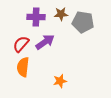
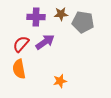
orange semicircle: moved 4 px left, 2 px down; rotated 18 degrees counterclockwise
